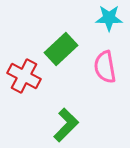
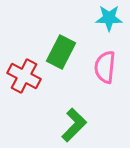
green rectangle: moved 3 px down; rotated 20 degrees counterclockwise
pink semicircle: rotated 16 degrees clockwise
green L-shape: moved 8 px right
